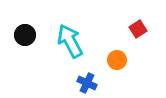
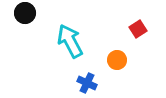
black circle: moved 22 px up
